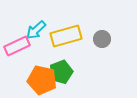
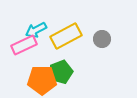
cyan arrow: rotated 15 degrees clockwise
yellow rectangle: rotated 12 degrees counterclockwise
pink rectangle: moved 7 px right, 1 px up
orange pentagon: rotated 12 degrees counterclockwise
